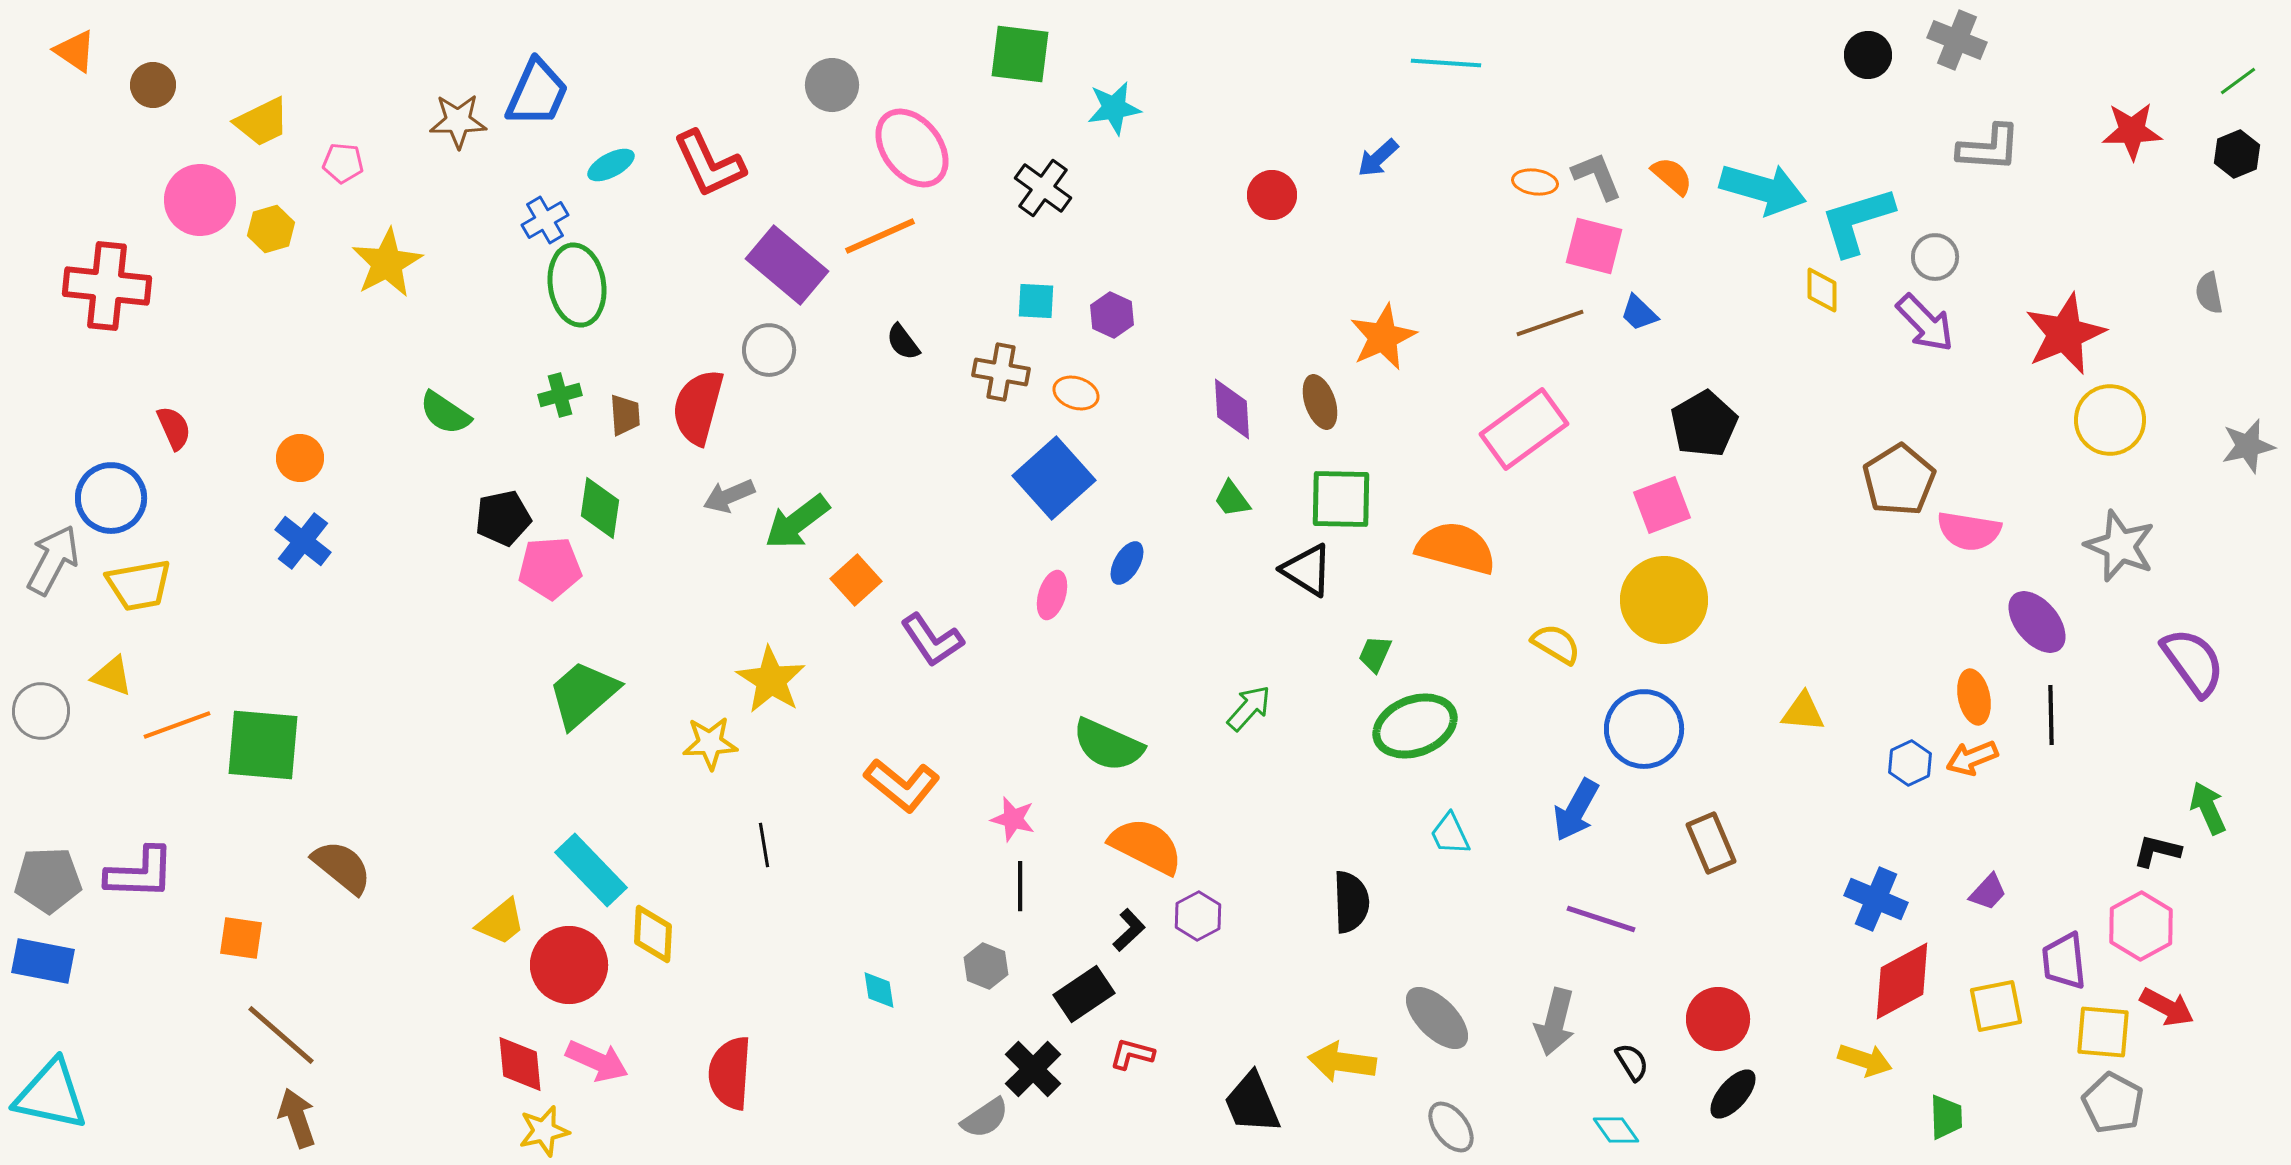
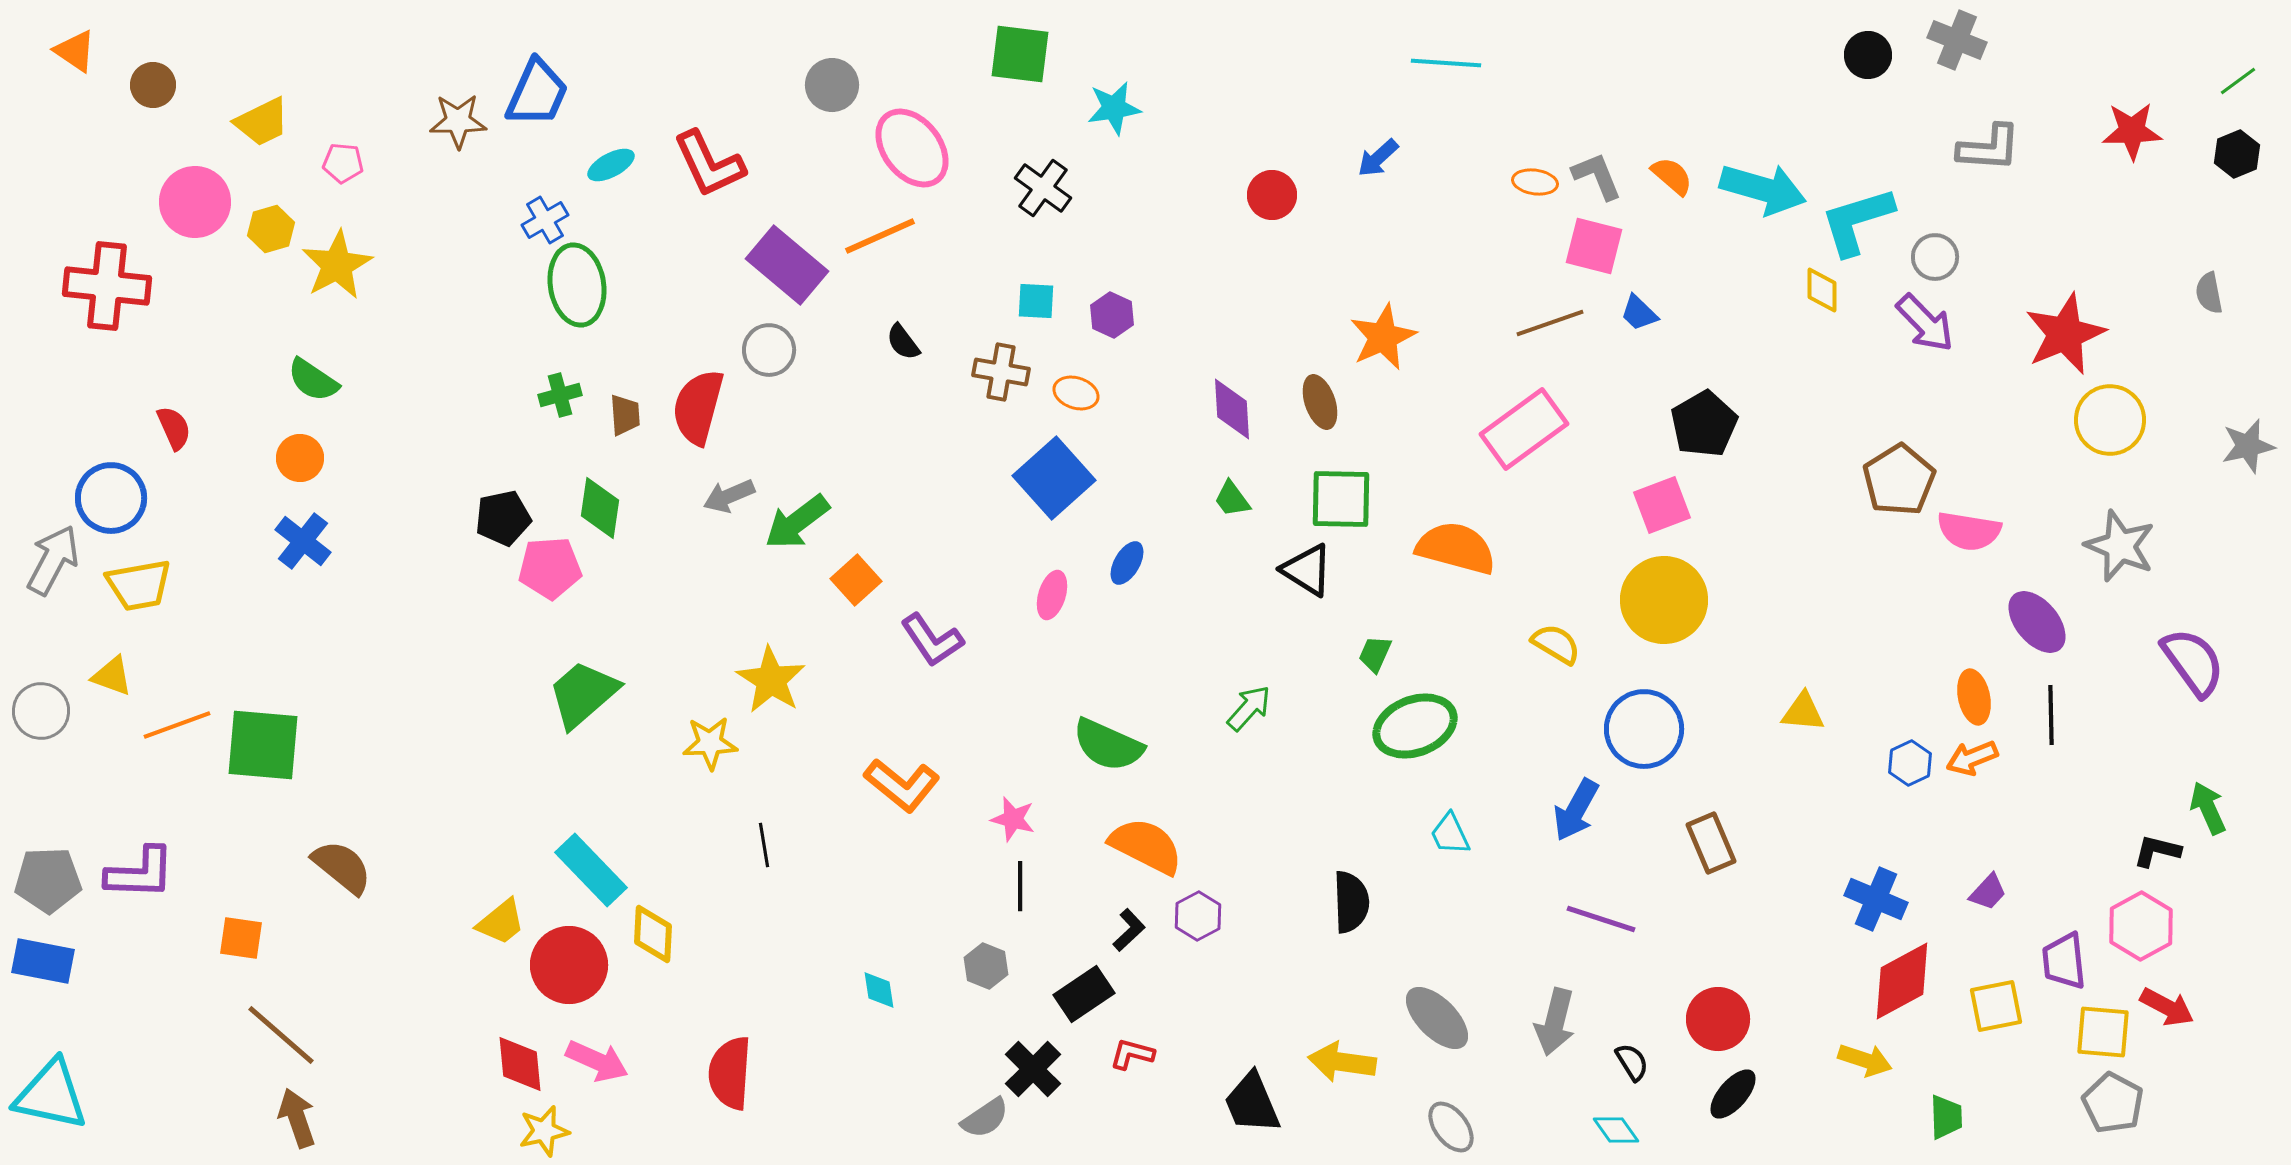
pink circle at (200, 200): moved 5 px left, 2 px down
yellow star at (387, 263): moved 50 px left, 2 px down
green semicircle at (445, 413): moved 132 px left, 33 px up
